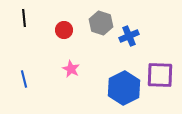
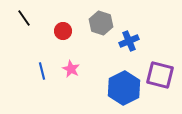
black line: rotated 30 degrees counterclockwise
red circle: moved 1 px left, 1 px down
blue cross: moved 5 px down
purple square: rotated 12 degrees clockwise
blue line: moved 18 px right, 8 px up
